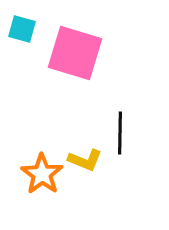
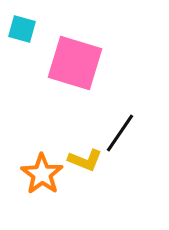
pink square: moved 10 px down
black line: rotated 33 degrees clockwise
